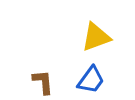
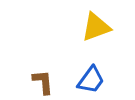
yellow triangle: moved 10 px up
